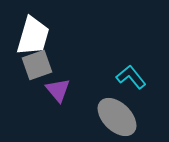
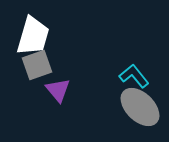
cyan L-shape: moved 3 px right, 1 px up
gray ellipse: moved 23 px right, 10 px up
